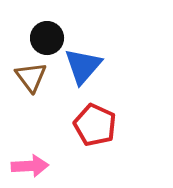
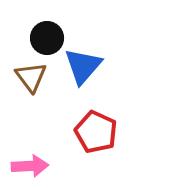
red pentagon: moved 1 px right, 7 px down
